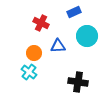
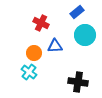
blue rectangle: moved 3 px right; rotated 16 degrees counterclockwise
cyan circle: moved 2 px left, 1 px up
blue triangle: moved 3 px left
